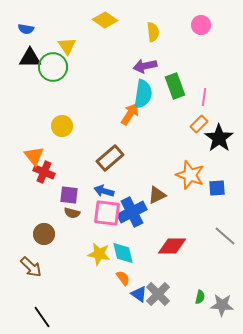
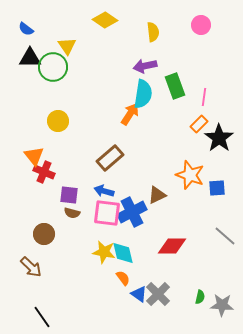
blue semicircle: rotated 28 degrees clockwise
yellow circle: moved 4 px left, 5 px up
yellow star: moved 5 px right, 2 px up
